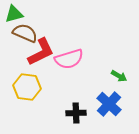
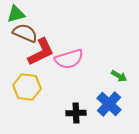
green triangle: moved 2 px right
